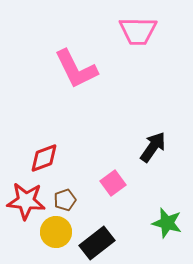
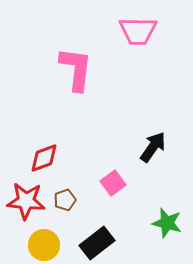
pink L-shape: rotated 147 degrees counterclockwise
yellow circle: moved 12 px left, 13 px down
